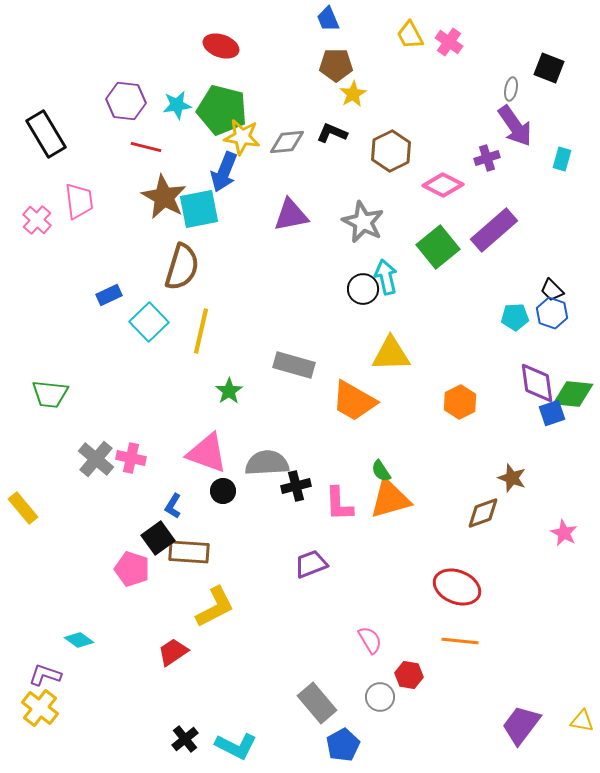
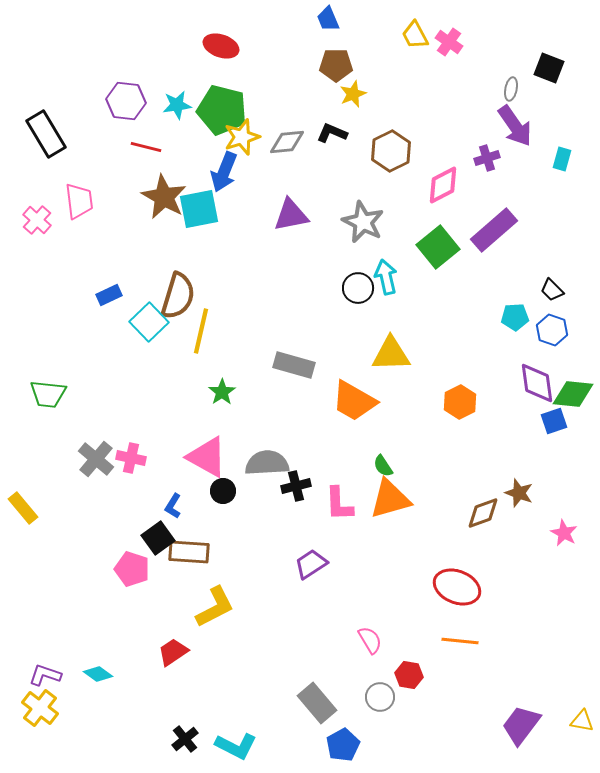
yellow trapezoid at (410, 35): moved 5 px right
yellow star at (353, 94): rotated 8 degrees clockwise
yellow star at (242, 137): rotated 27 degrees counterclockwise
pink diamond at (443, 185): rotated 54 degrees counterclockwise
brown semicircle at (182, 267): moved 4 px left, 29 px down
black circle at (363, 289): moved 5 px left, 1 px up
blue hexagon at (552, 313): moved 17 px down
green star at (229, 391): moved 7 px left, 1 px down
green trapezoid at (50, 394): moved 2 px left
blue square at (552, 413): moved 2 px right, 8 px down
pink triangle at (207, 453): moved 4 px down; rotated 9 degrees clockwise
green semicircle at (381, 471): moved 2 px right, 5 px up
brown star at (512, 478): moved 7 px right, 15 px down
purple trapezoid at (311, 564): rotated 12 degrees counterclockwise
cyan diamond at (79, 640): moved 19 px right, 34 px down
